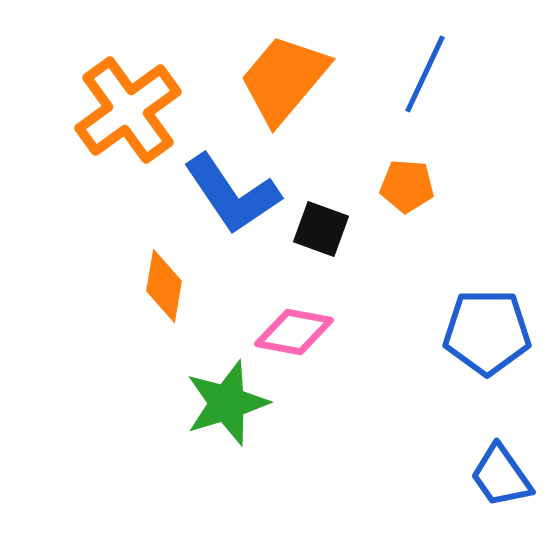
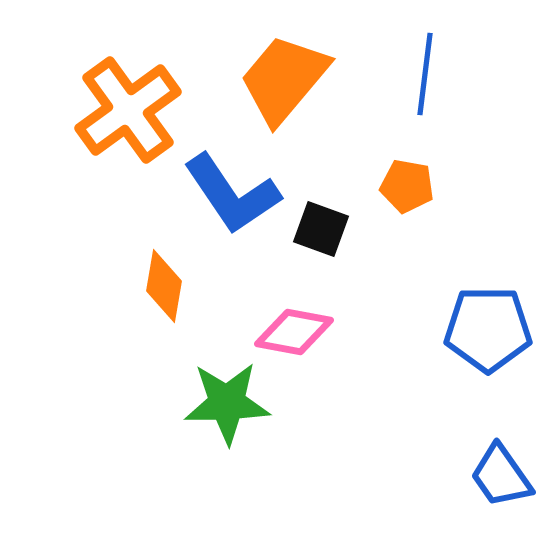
blue line: rotated 18 degrees counterclockwise
orange pentagon: rotated 6 degrees clockwise
blue pentagon: moved 1 px right, 3 px up
green star: rotated 16 degrees clockwise
